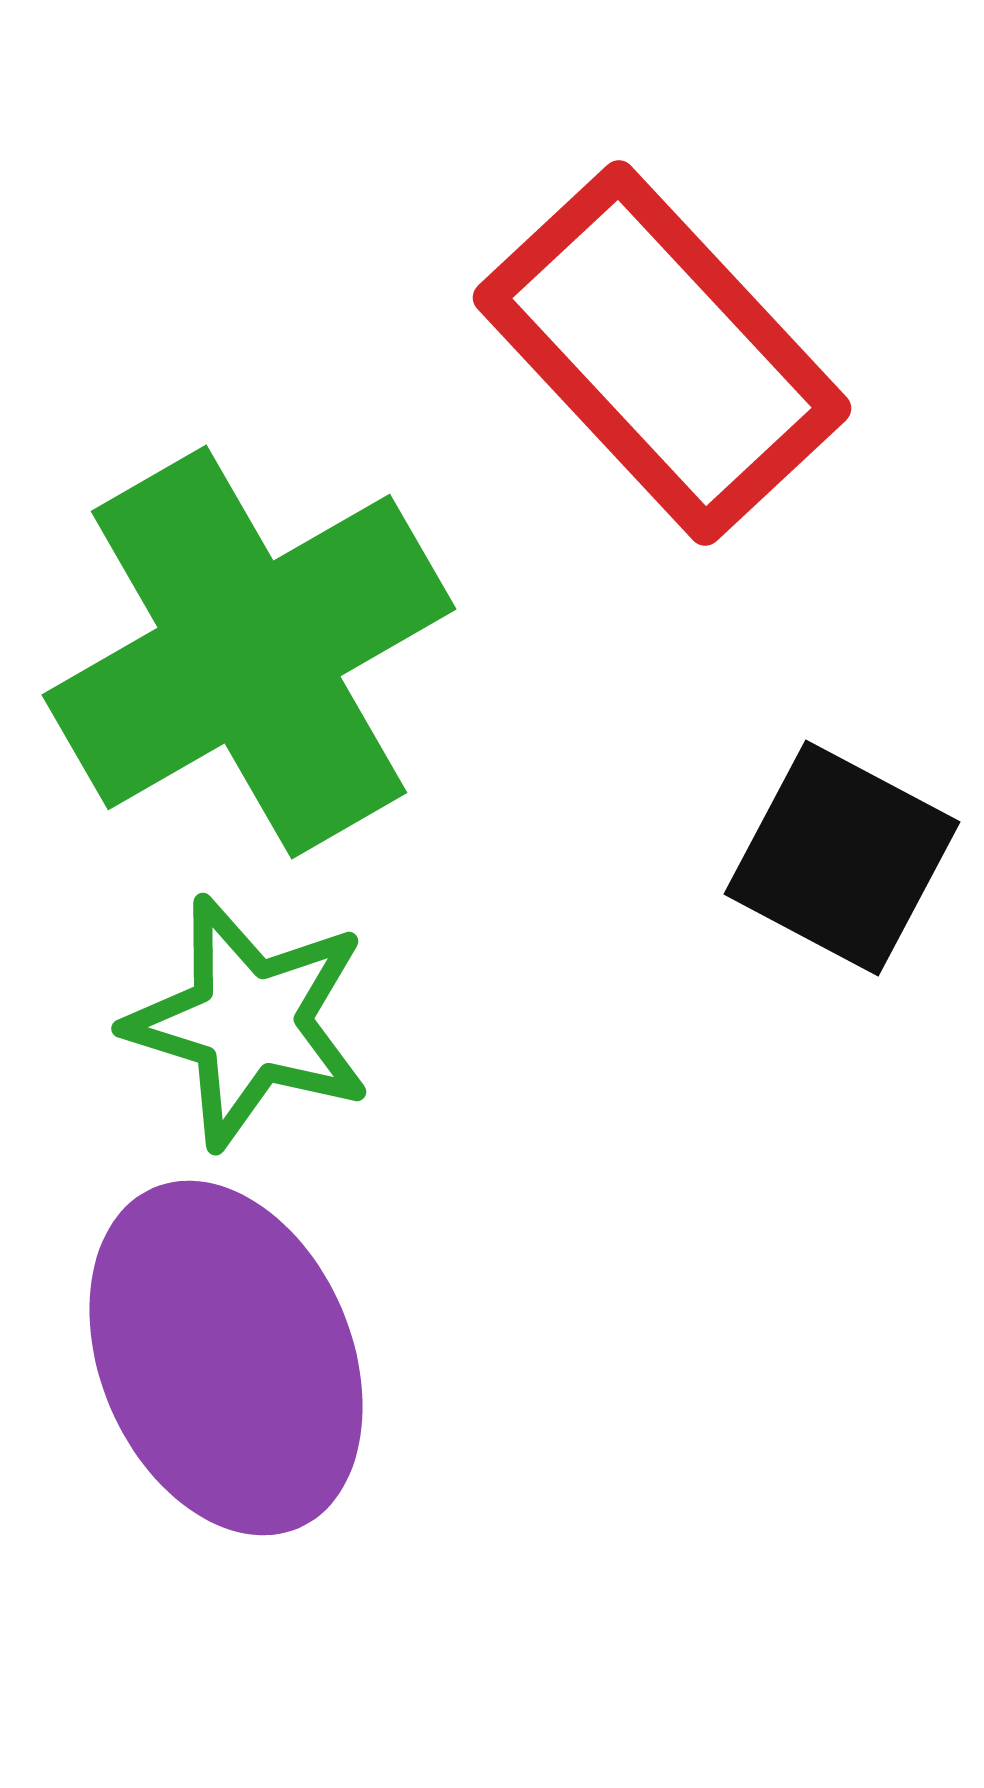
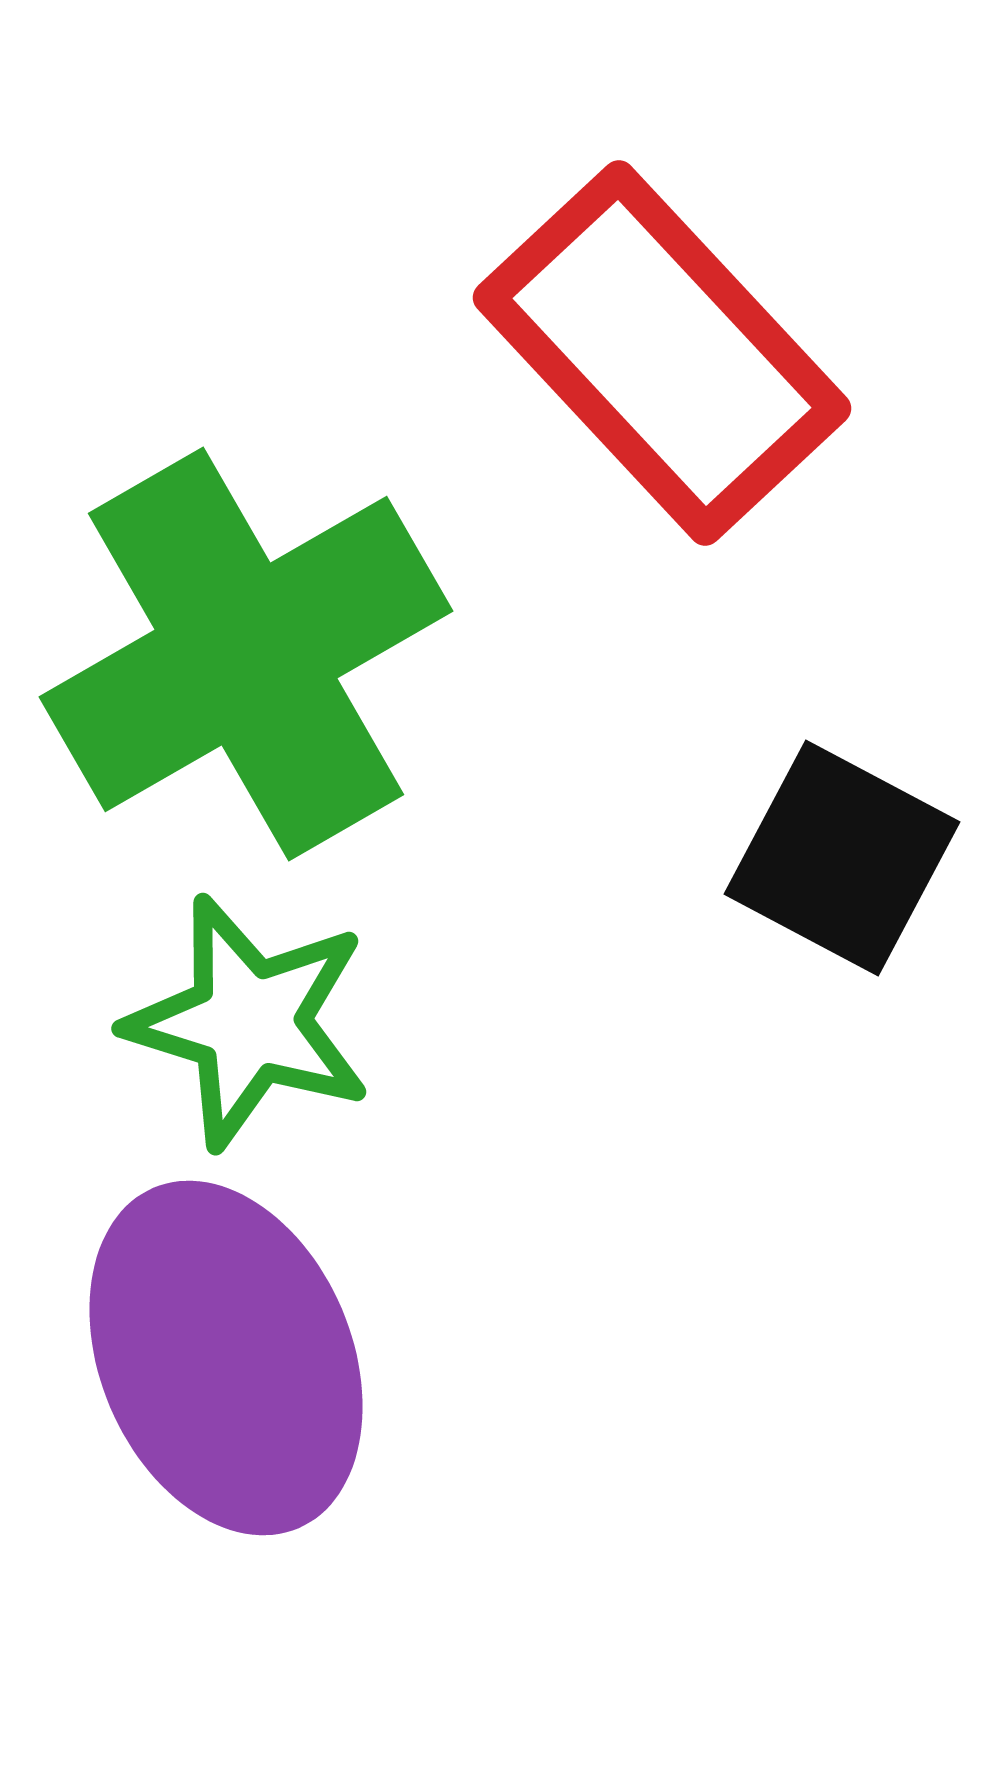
green cross: moved 3 px left, 2 px down
